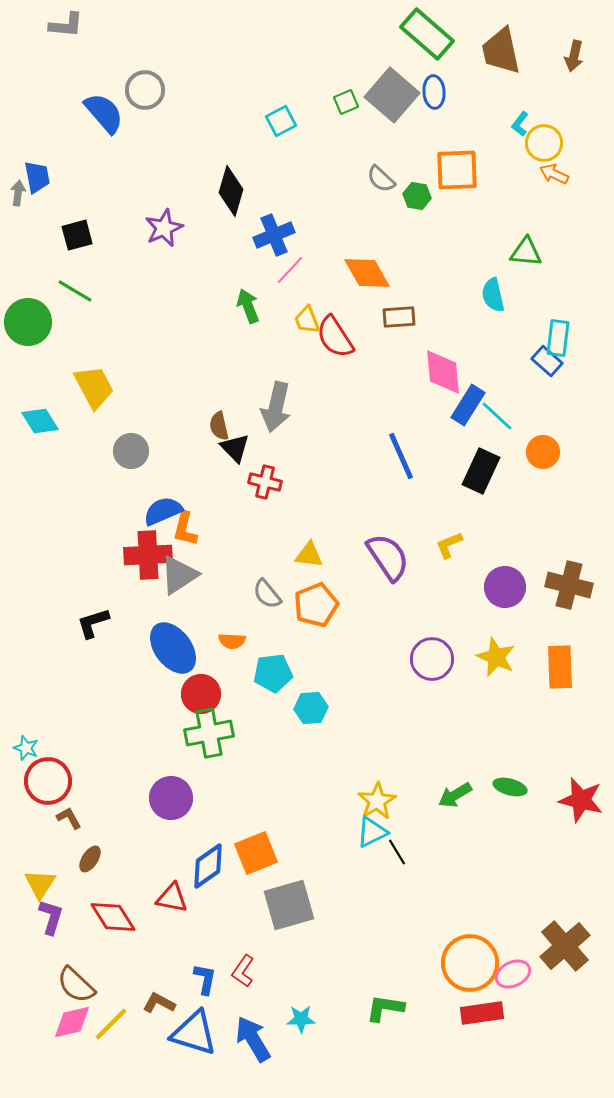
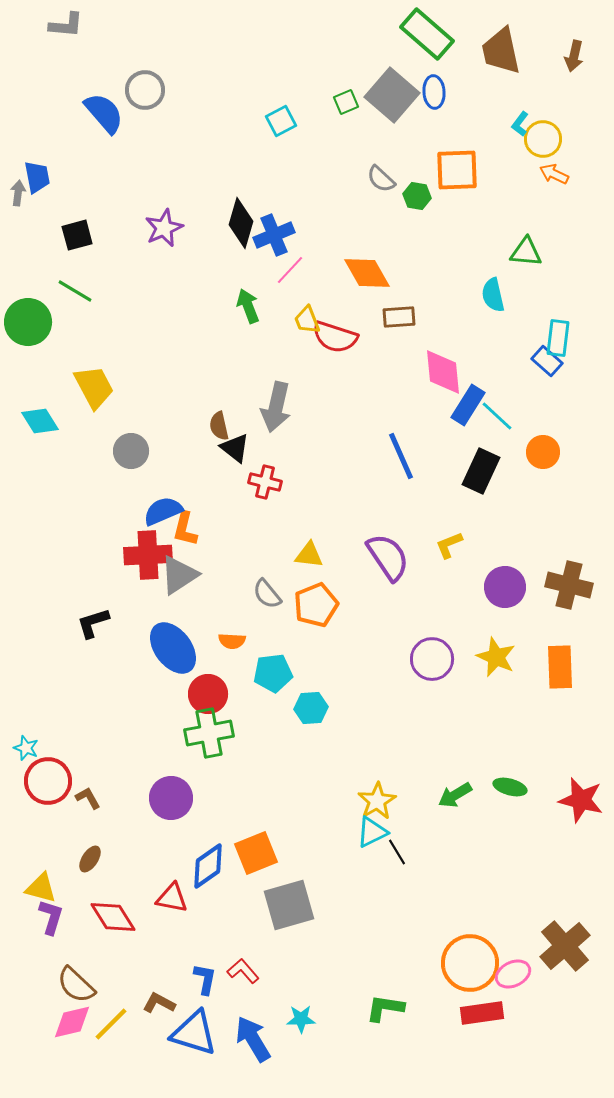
yellow circle at (544, 143): moved 1 px left, 4 px up
black diamond at (231, 191): moved 10 px right, 32 px down
red semicircle at (335, 337): rotated 39 degrees counterclockwise
black triangle at (235, 448): rotated 8 degrees counterclockwise
red circle at (201, 694): moved 7 px right
brown L-shape at (69, 818): moved 19 px right, 20 px up
yellow triangle at (40, 884): moved 1 px right, 4 px down; rotated 48 degrees counterclockwise
red L-shape at (243, 971): rotated 104 degrees clockwise
